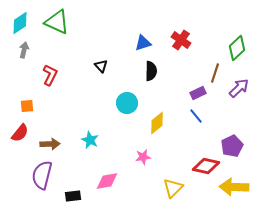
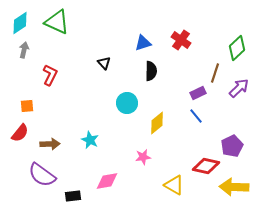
black triangle: moved 3 px right, 3 px up
purple semicircle: rotated 68 degrees counterclockwise
yellow triangle: moved 1 px right, 3 px up; rotated 45 degrees counterclockwise
